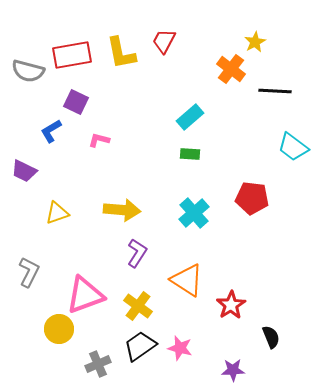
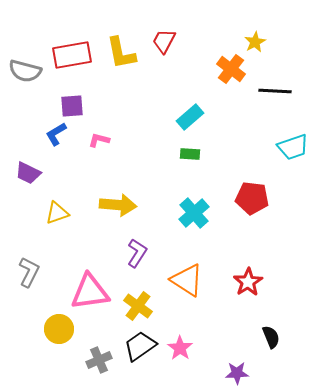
gray semicircle: moved 3 px left
purple square: moved 4 px left, 4 px down; rotated 30 degrees counterclockwise
blue L-shape: moved 5 px right, 3 px down
cyan trapezoid: rotated 56 degrees counterclockwise
purple trapezoid: moved 4 px right, 2 px down
yellow arrow: moved 4 px left, 5 px up
pink triangle: moved 5 px right, 3 px up; rotated 12 degrees clockwise
red star: moved 17 px right, 23 px up
pink star: rotated 20 degrees clockwise
gray cross: moved 1 px right, 4 px up
purple star: moved 4 px right, 3 px down
